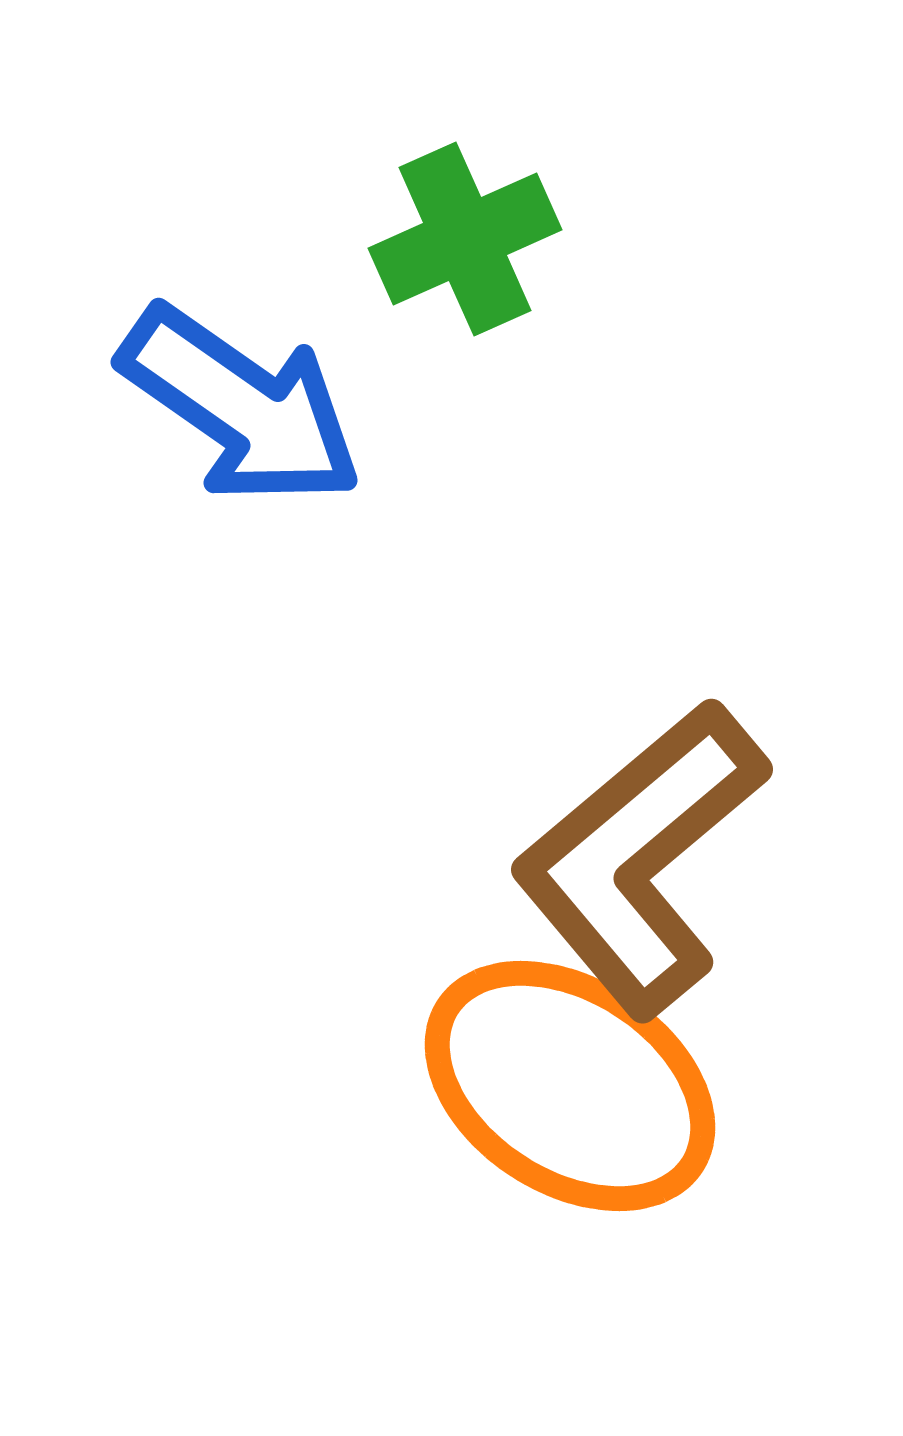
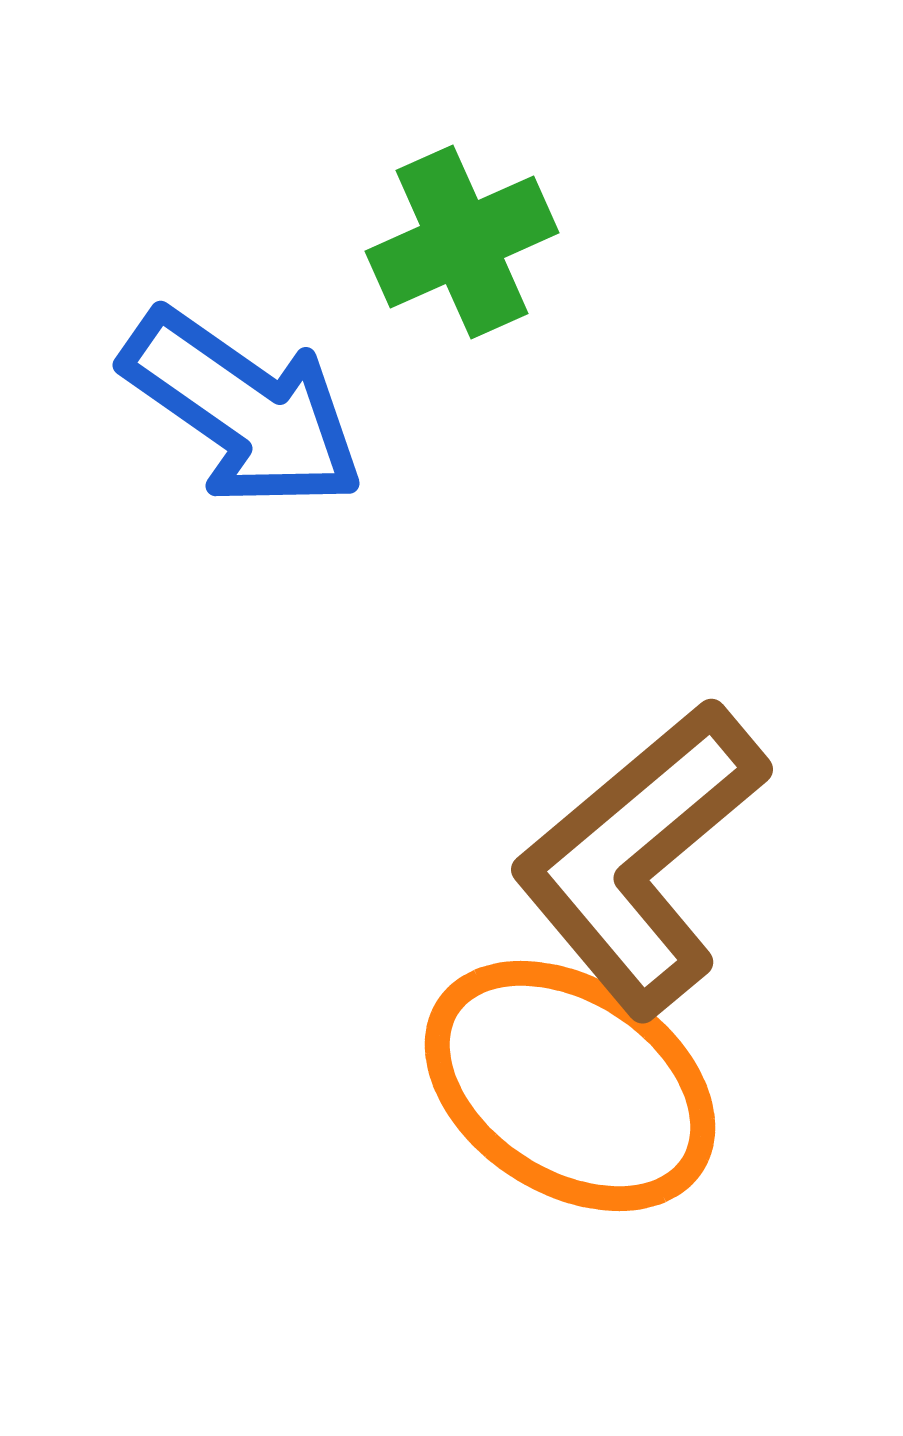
green cross: moved 3 px left, 3 px down
blue arrow: moved 2 px right, 3 px down
